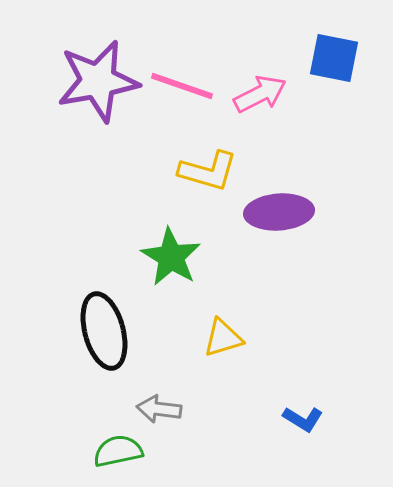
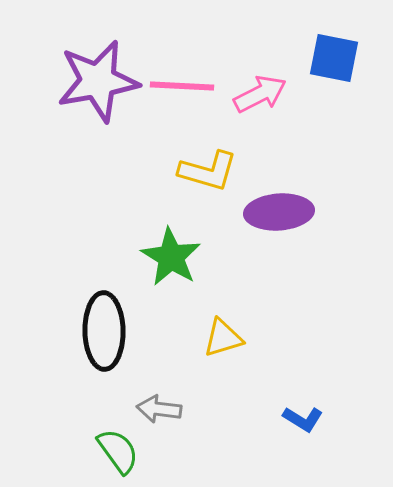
pink line: rotated 16 degrees counterclockwise
black ellipse: rotated 14 degrees clockwise
green semicircle: rotated 66 degrees clockwise
